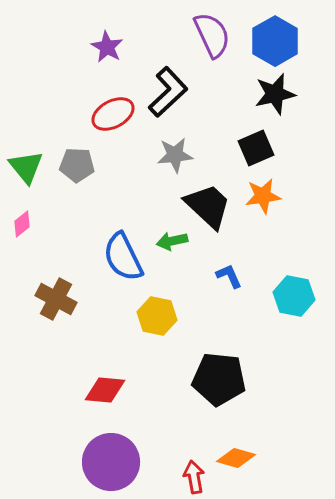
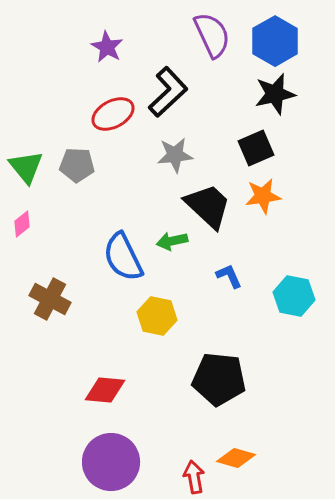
brown cross: moved 6 px left
